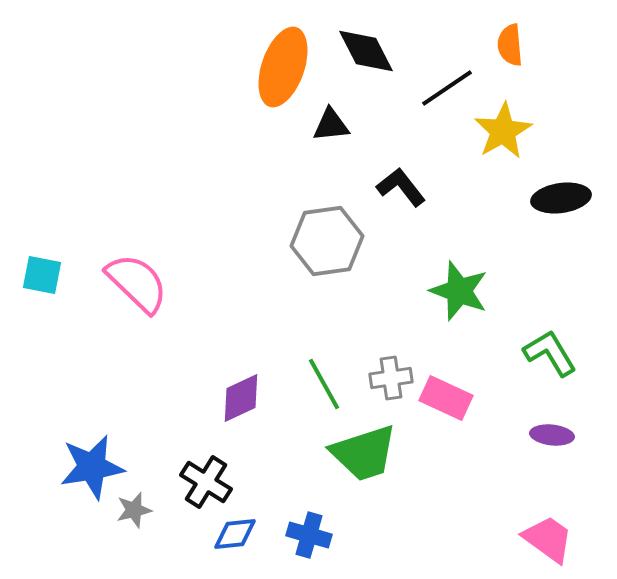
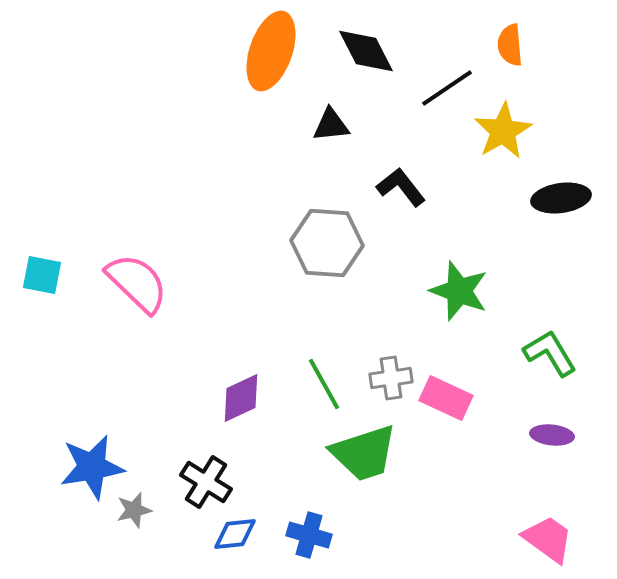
orange ellipse: moved 12 px left, 16 px up
gray hexagon: moved 2 px down; rotated 12 degrees clockwise
